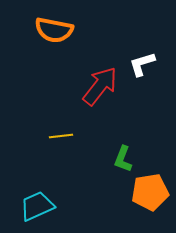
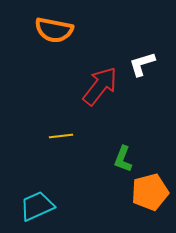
orange pentagon: rotated 6 degrees counterclockwise
